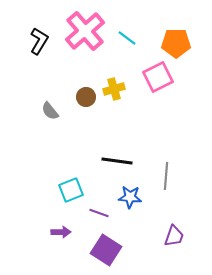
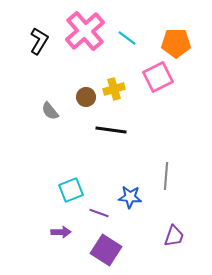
black line: moved 6 px left, 31 px up
